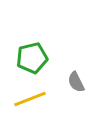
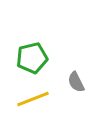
yellow line: moved 3 px right
